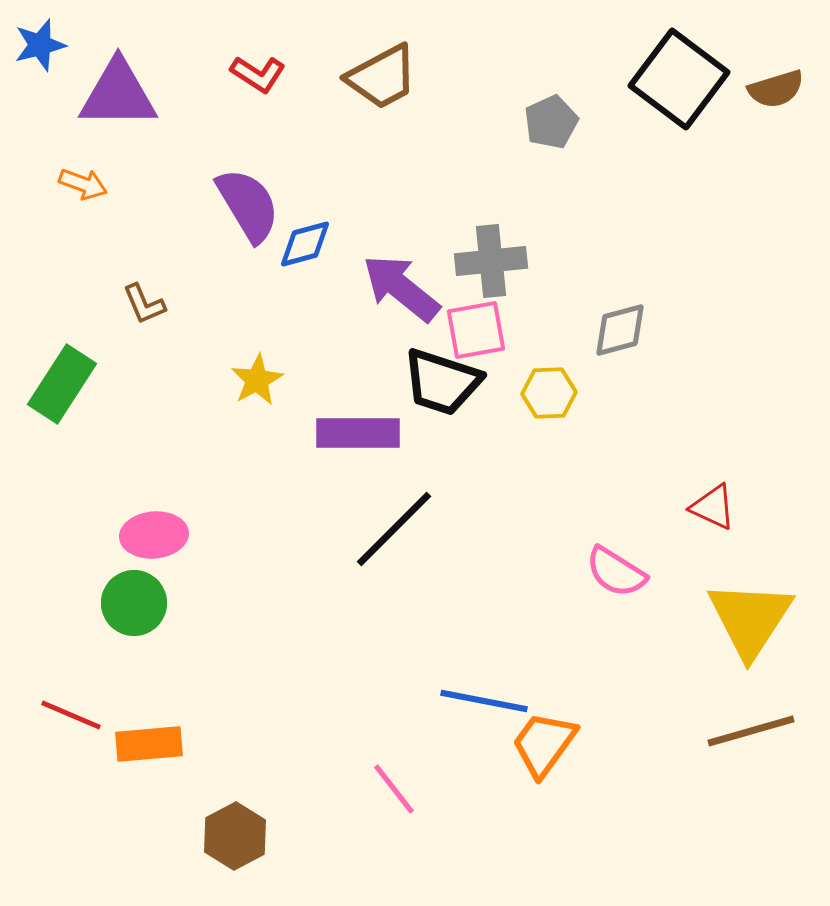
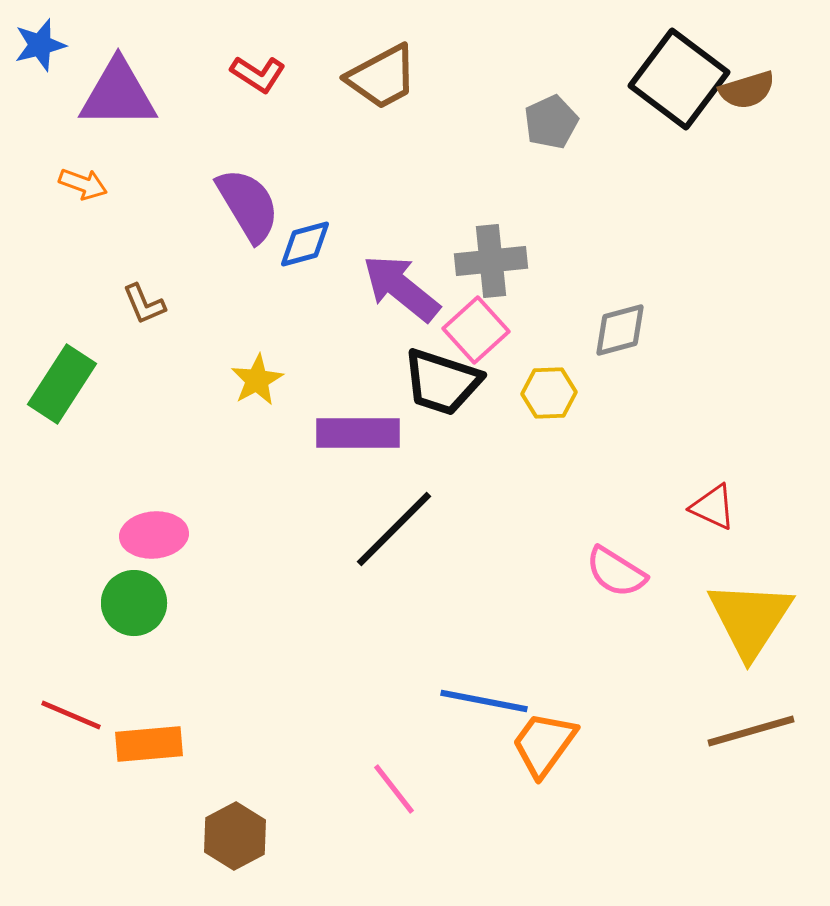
brown semicircle: moved 29 px left, 1 px down
pink square: rotated 32 degrees counterclockwise
